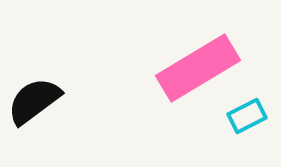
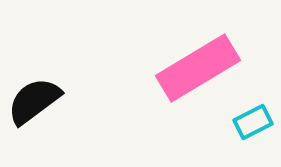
cyan rectangle: moved 6 px right, 6 px down
